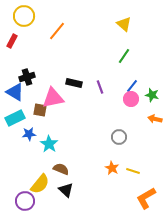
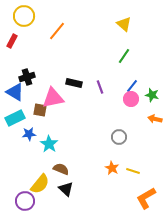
black triangle: moved 1 px up
